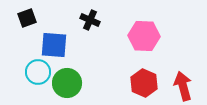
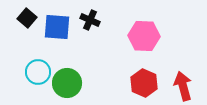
black square: rotated 30 degrees counterclockwise
blue square: moved 3 px right, 18 px up
